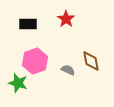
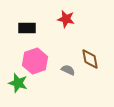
red star: rotated 24 degrees counterclockwise
black rectangle: moved 1 px left, 4 px down
brown diamond: moved 1 px left, 2 px up
